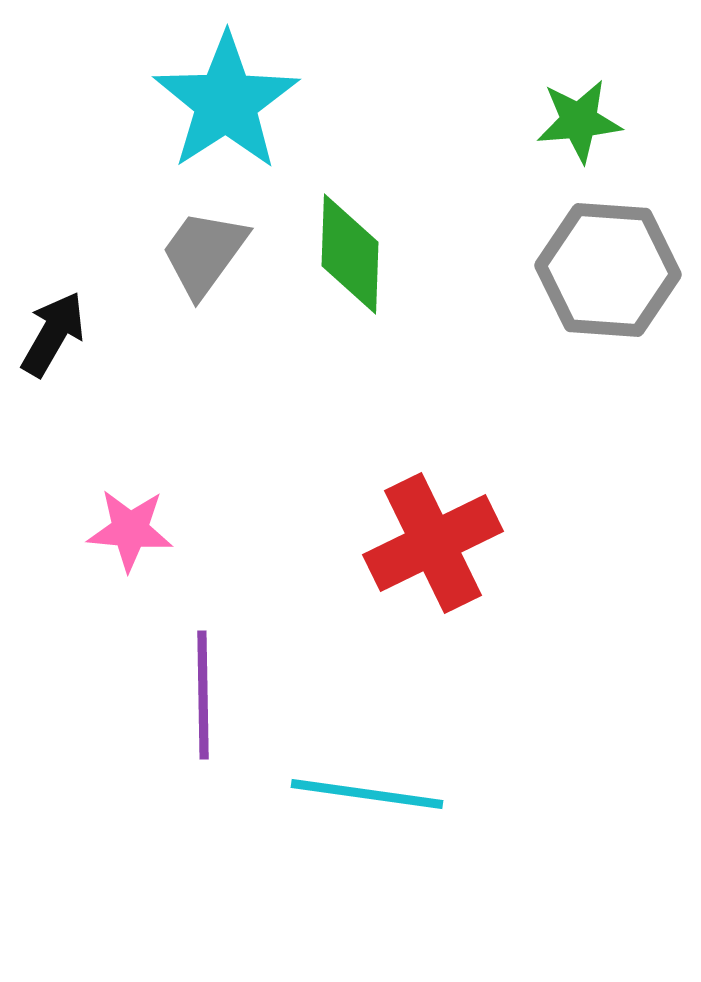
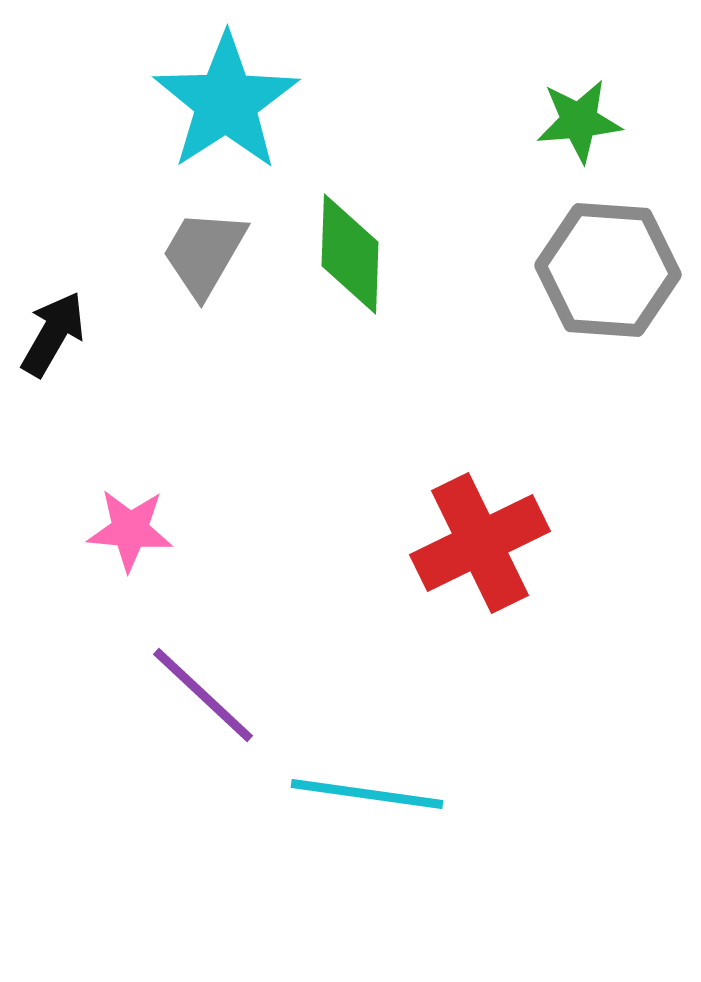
gray trapezoid: rotated 6 degrees counterclockwise
red cross: moved 47 px right
purple line: rotated 46 degrees counterclockwise
